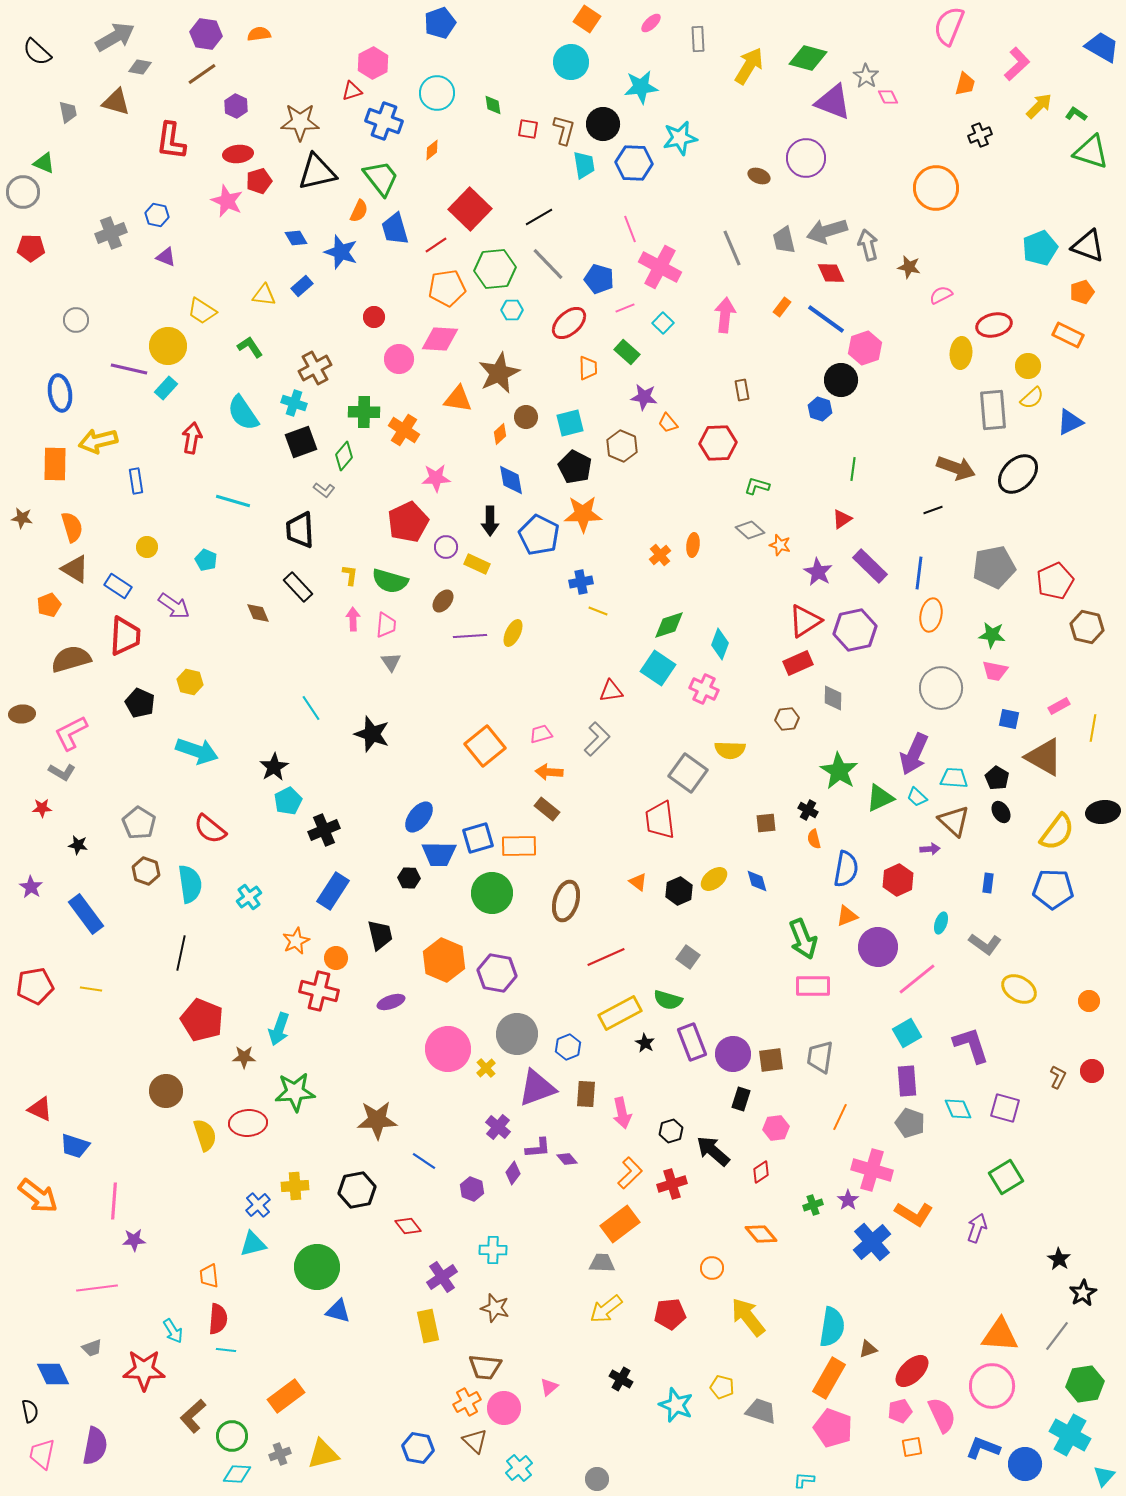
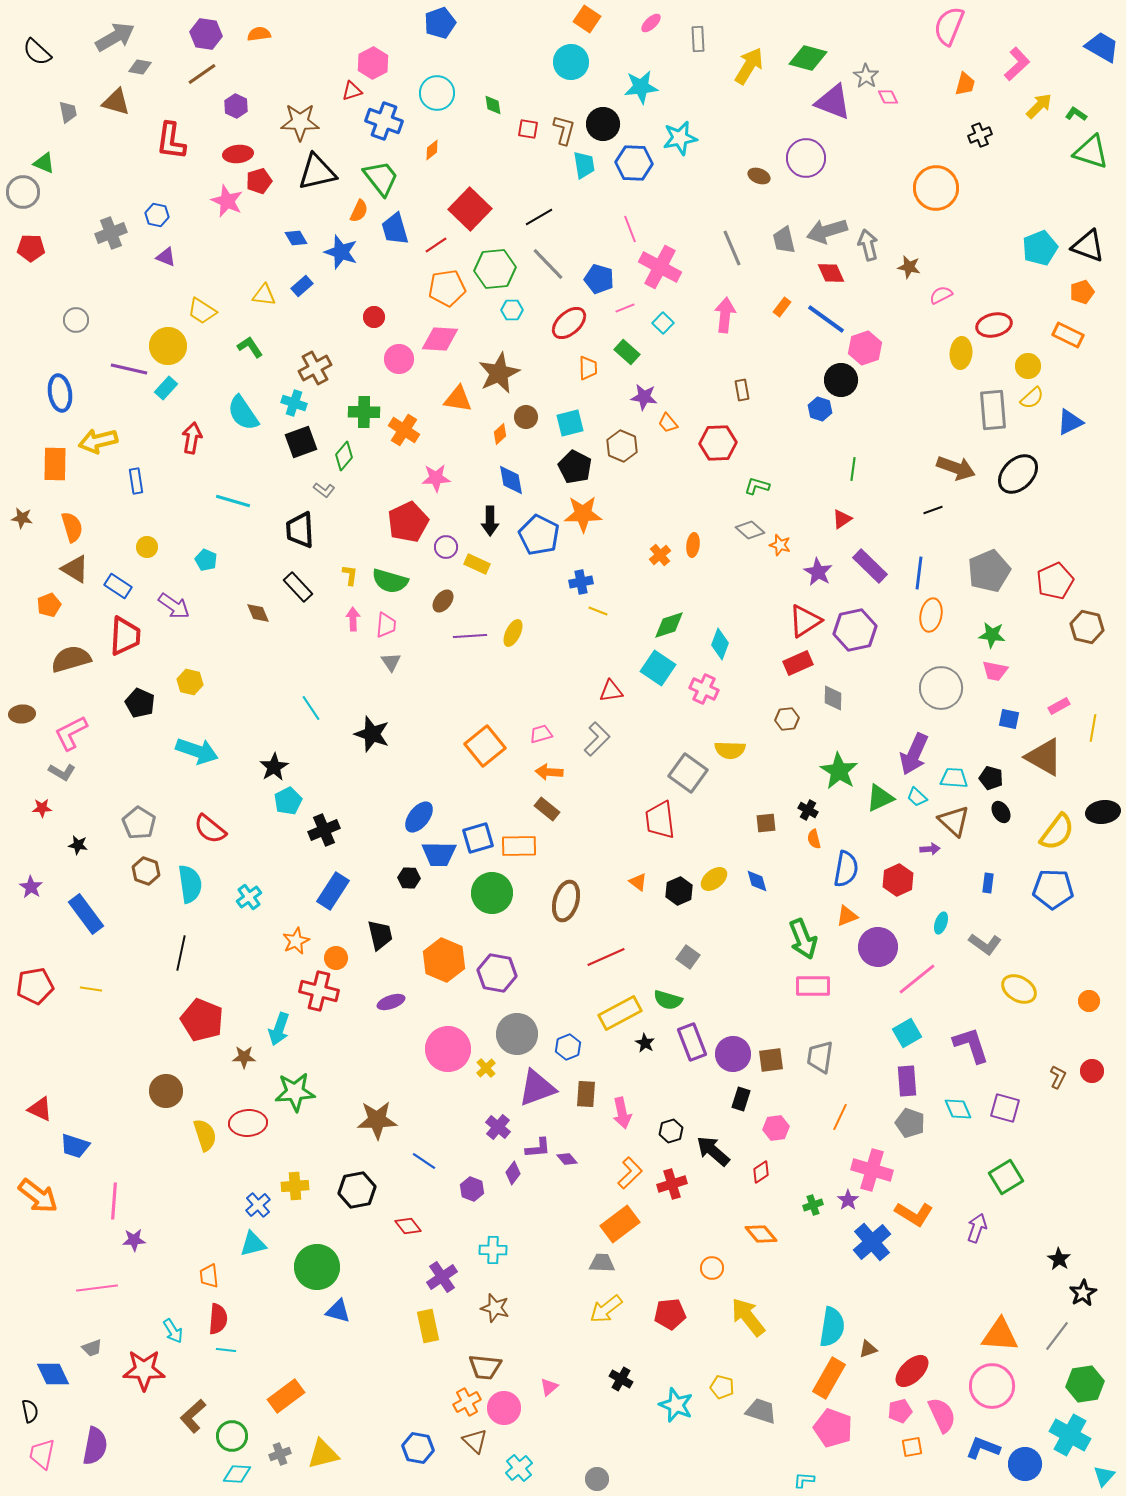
gray pentagon at (994, 567): moved 5 px left, 4 px down; rotated 12 degrees counterclockwise
black pentagon at (997, 778): moved 6 px left; rotated 15 degrees counterclockwise
